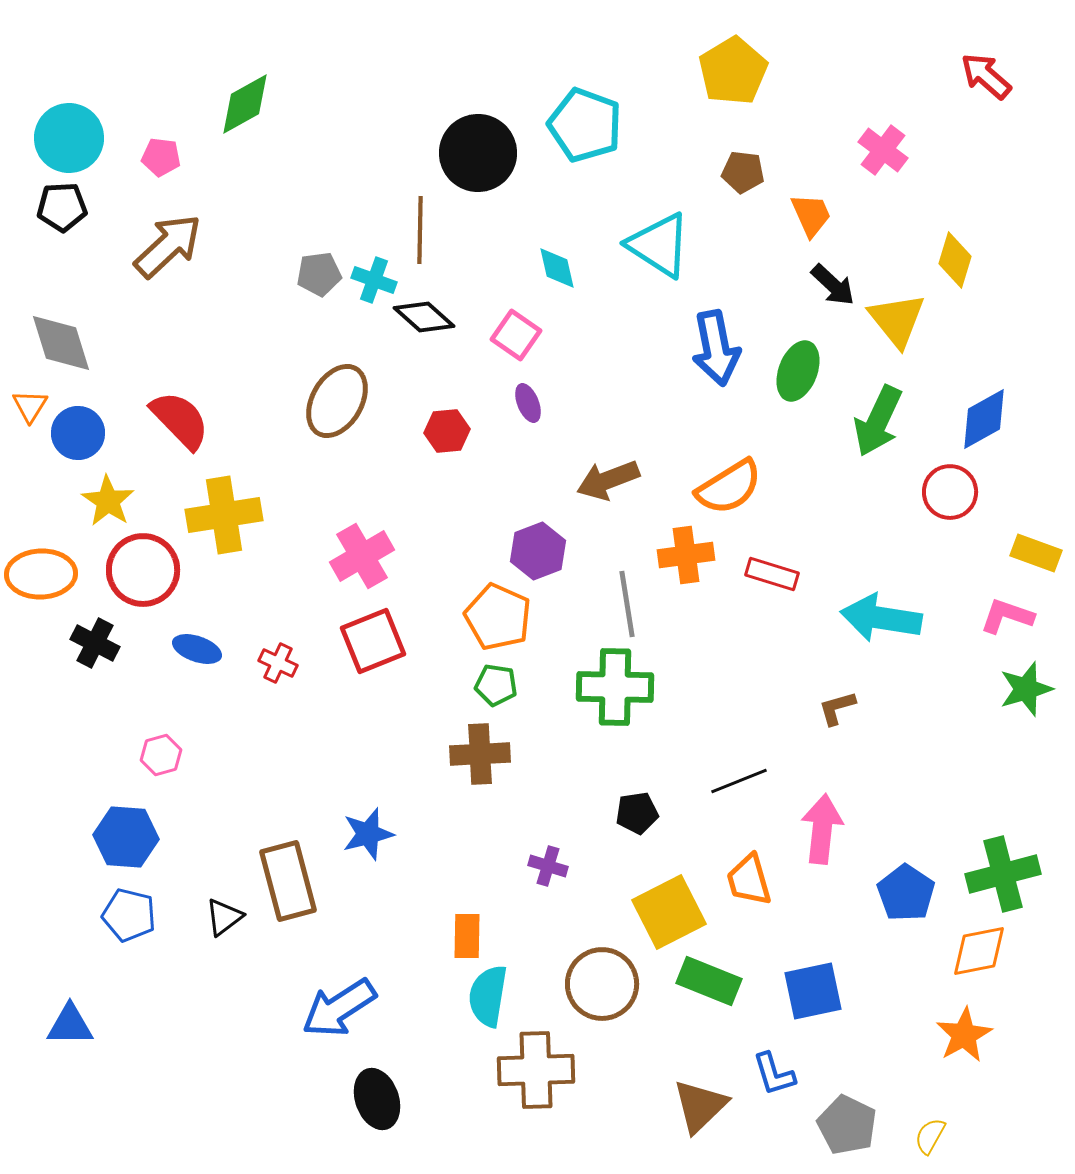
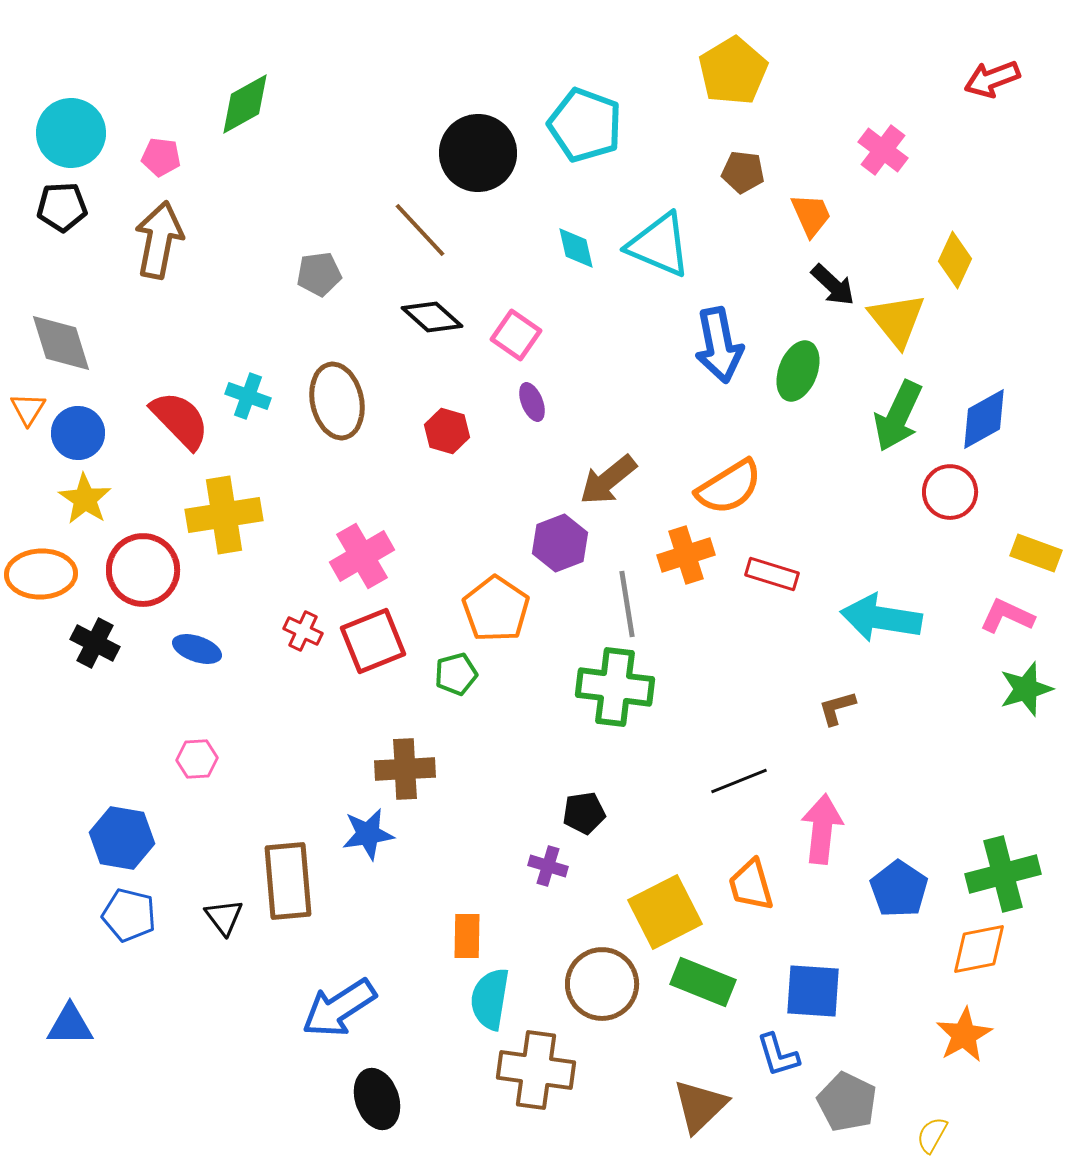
red arrow at (986, 76): moved 6 px right, 3 px down; rotated 62 degrees counterclockwise
cyan circle at (69, 138): moved 2 px right, 5 px up
brown line at (420, 230): rotated 44 degrees counterclockwise
cyan triangle at (659, 245): rotated 10 degrees counterclockwise
brown arrow at (168, 246): moved 9 px left, 6 px up; rotated 36 degrees counterclockwise
yellow diamond at (955, 260): rotated 8 degrees clockwise
cyan diamond at (557, 268): moved 19 px right, 20 px up
cyan cross at (374, 280): moved 126 px left, 116 px down
black diamond at (424, 317): moved 8 px right
blue arrow at (716, 348): moved 3 px right, 3 px up
brown ellipse at (337, 401): rotated 42 degrees counterclockwise
purple ellipse at (528, 403): moved 4 px right, 1 px up
orange triangle at (30, 406): moved 2 px left, 3 px down
green arrow at (878, 421): moved 20 px right, 5 px up
red hexagon at (447, 431): rotated 21 degrees clockwise
brown arrow at (608, 480): rotated 18 degrees counterclockwise
yellow star at (108, 501): moved 23 px left, 2 px up
purple hexagon at (538, 551): moved 22 px right, 8 px up
orange cross at (686, 555): rotated 10 degrees counterclockwise
pink L-shape at (1007, 616): rotated 6 degrees clockwise
orange pentagon at (498, 617): moved 2 px left, 8 px up; rotated 10 degrees clockwise
red cross at (278, 663): moved 25 px right, 32 px up
green pentagon at (496, 685): moved 40 px left, 11 px up; rotated 24 degrees counterclockwise
green cross at (615, 687): rotated 6 degrees clockwise
brown cross at (480, 754): moved 75 px left, 15 px down
pink hexagon at (161, 755): moved 36 px right, 4 px down; rotated 12 degrees clockwise
black pentagon at (637, 813): moved 53 px left
blue star at (368, 834): rotated 6 degrees clockwise
blue hexagon at (126, 837): moved 4 px left, 1 px down; rotated 6 degrees clockwise
orange trapezoid at (749, 880): moved 2 px right, 5 px down
brown rectangle at (288, 881): rotated 10 degrees clockwise
blue pentagon at (906, 893): moved 7 px left, 4 px up
yellow square at (669, 912): moved 4 px left
black triangle at (224, 917): rotated 30 degrees counterclockwise
orange diamond at (979, 951): moved 2 px up
green rectangle at (709, 981): moved 6 px left, 1 px down
blue square at (813, 991): rotated 16 degrees clockwise
cyan semicircle at (488, 996): moved 2 px right, 3 px down
brown cross at (536, 1070): rotated 10 degrees clockwise
blue L-shape at (774, 1074): moved 4 px right, 19 px up
gray pentagon at (847, 1125): moved 23 px up
yellow semicircle at (930, 1136): moved 2 px right, 1 px up
